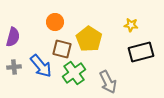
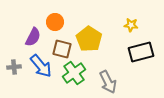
purple semicircle: moved 20 px right; rotated 12 degrees clockwise
